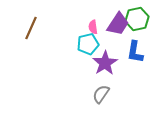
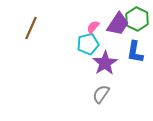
green hexagon: rotated 20 degrees counterclockwise
pink semicircle: rotated 48 degrees clockwise
